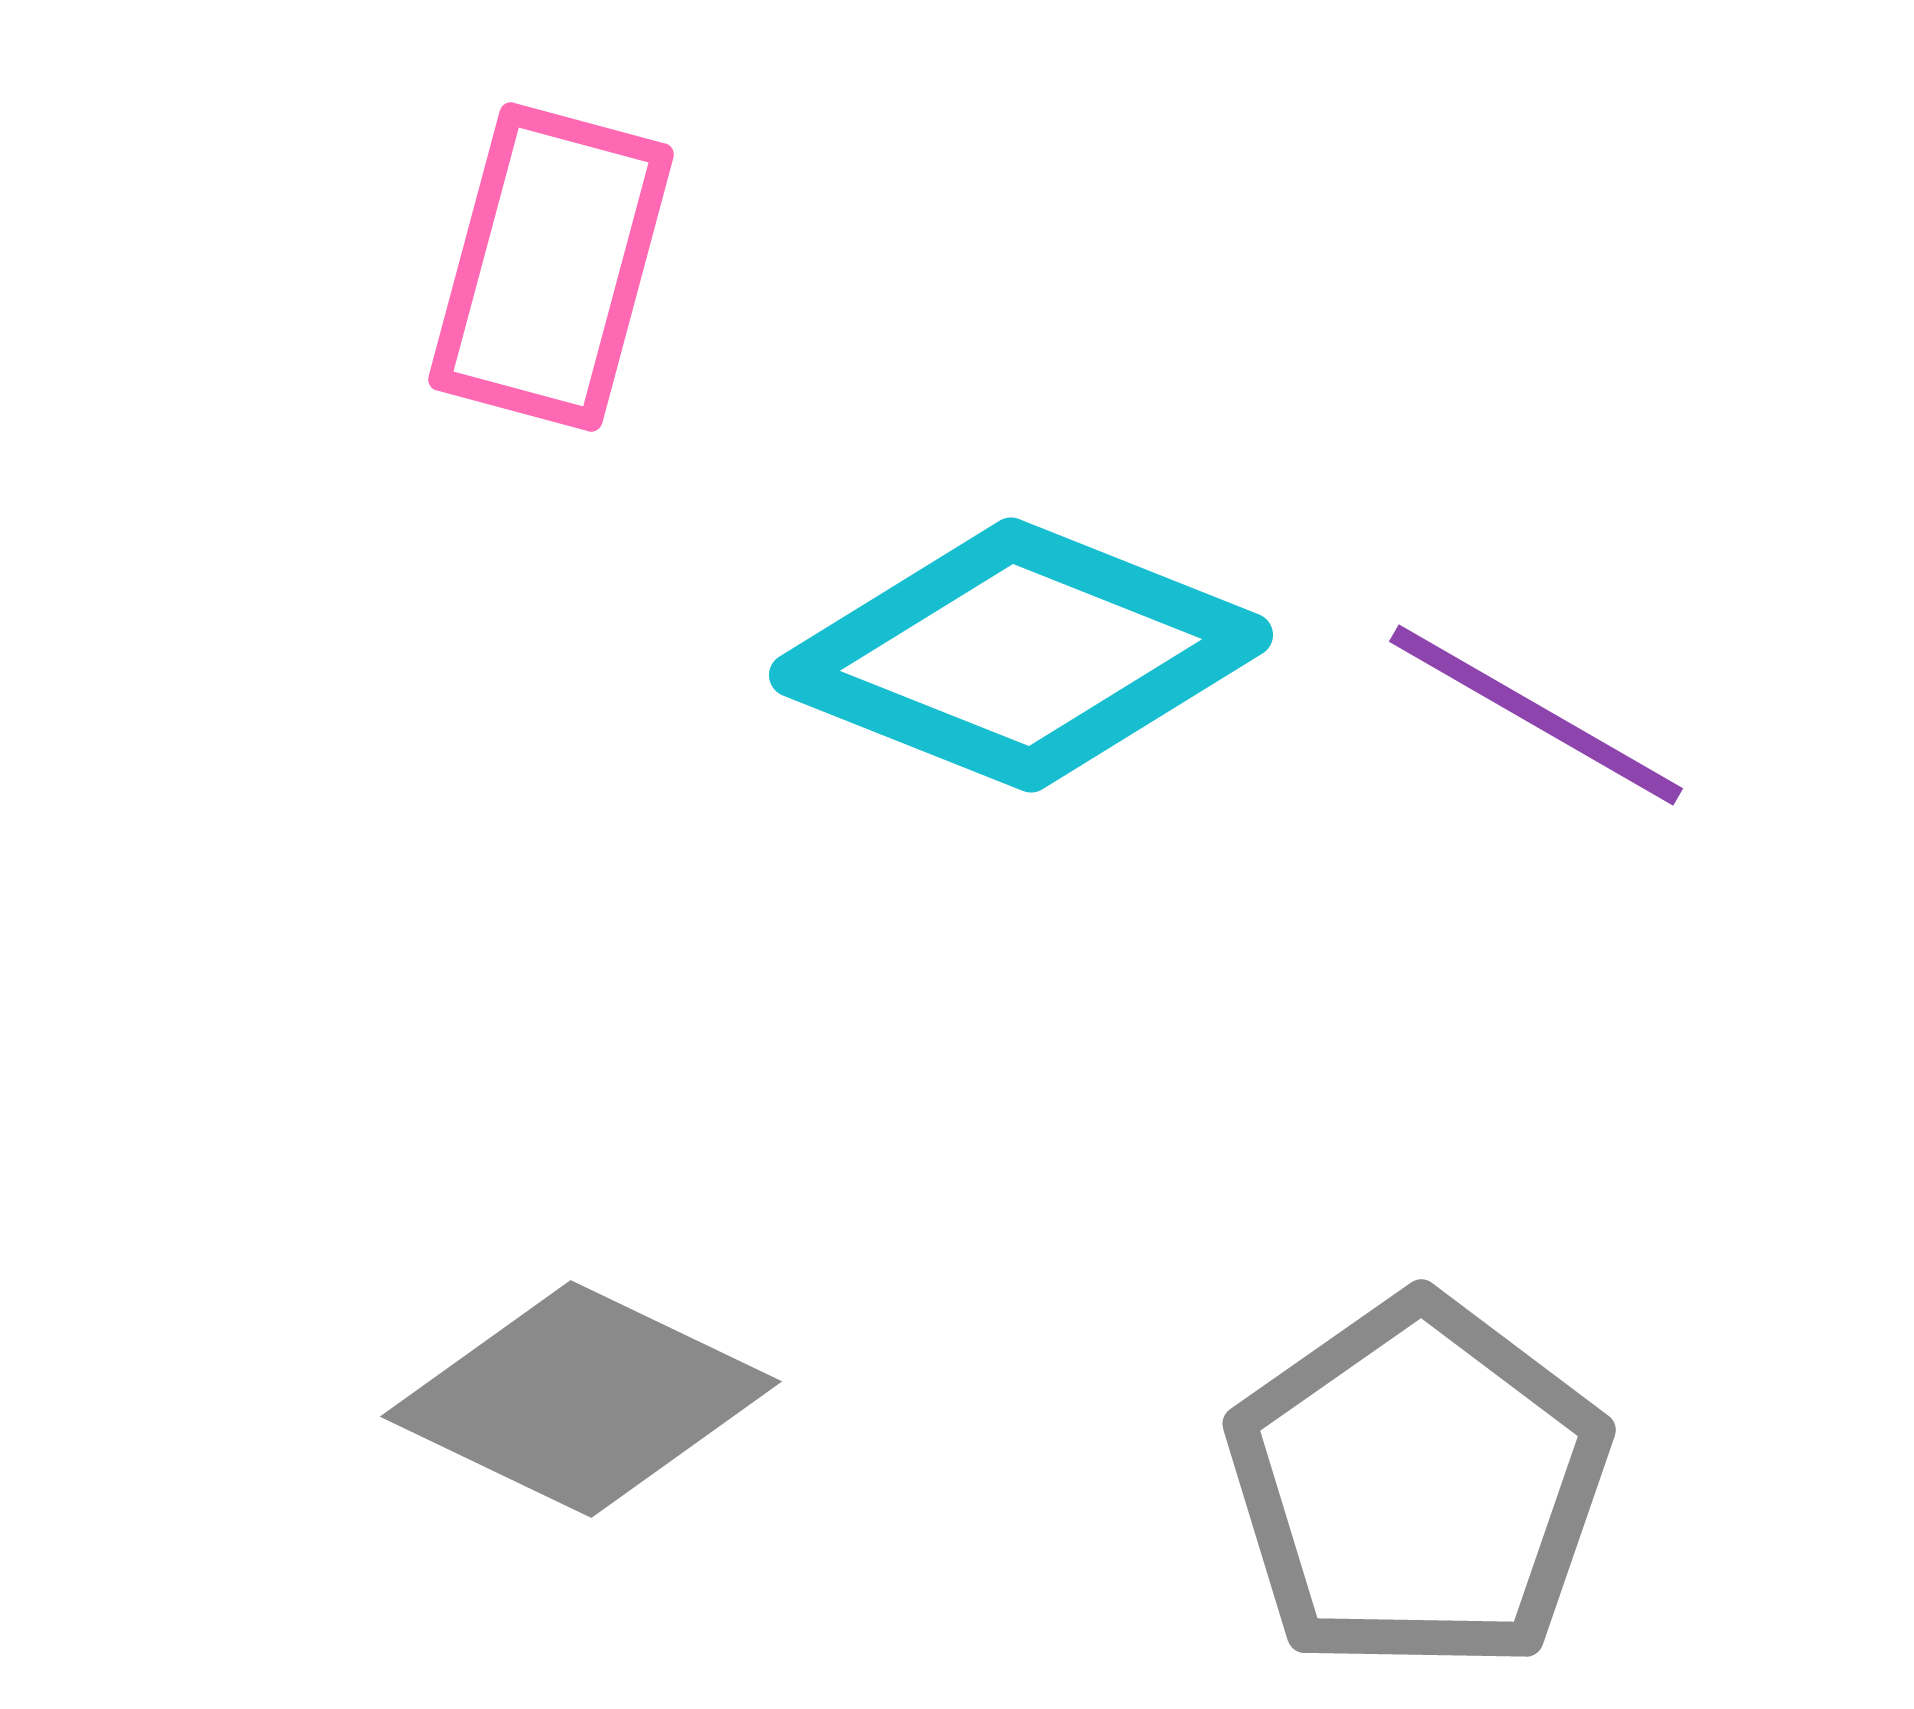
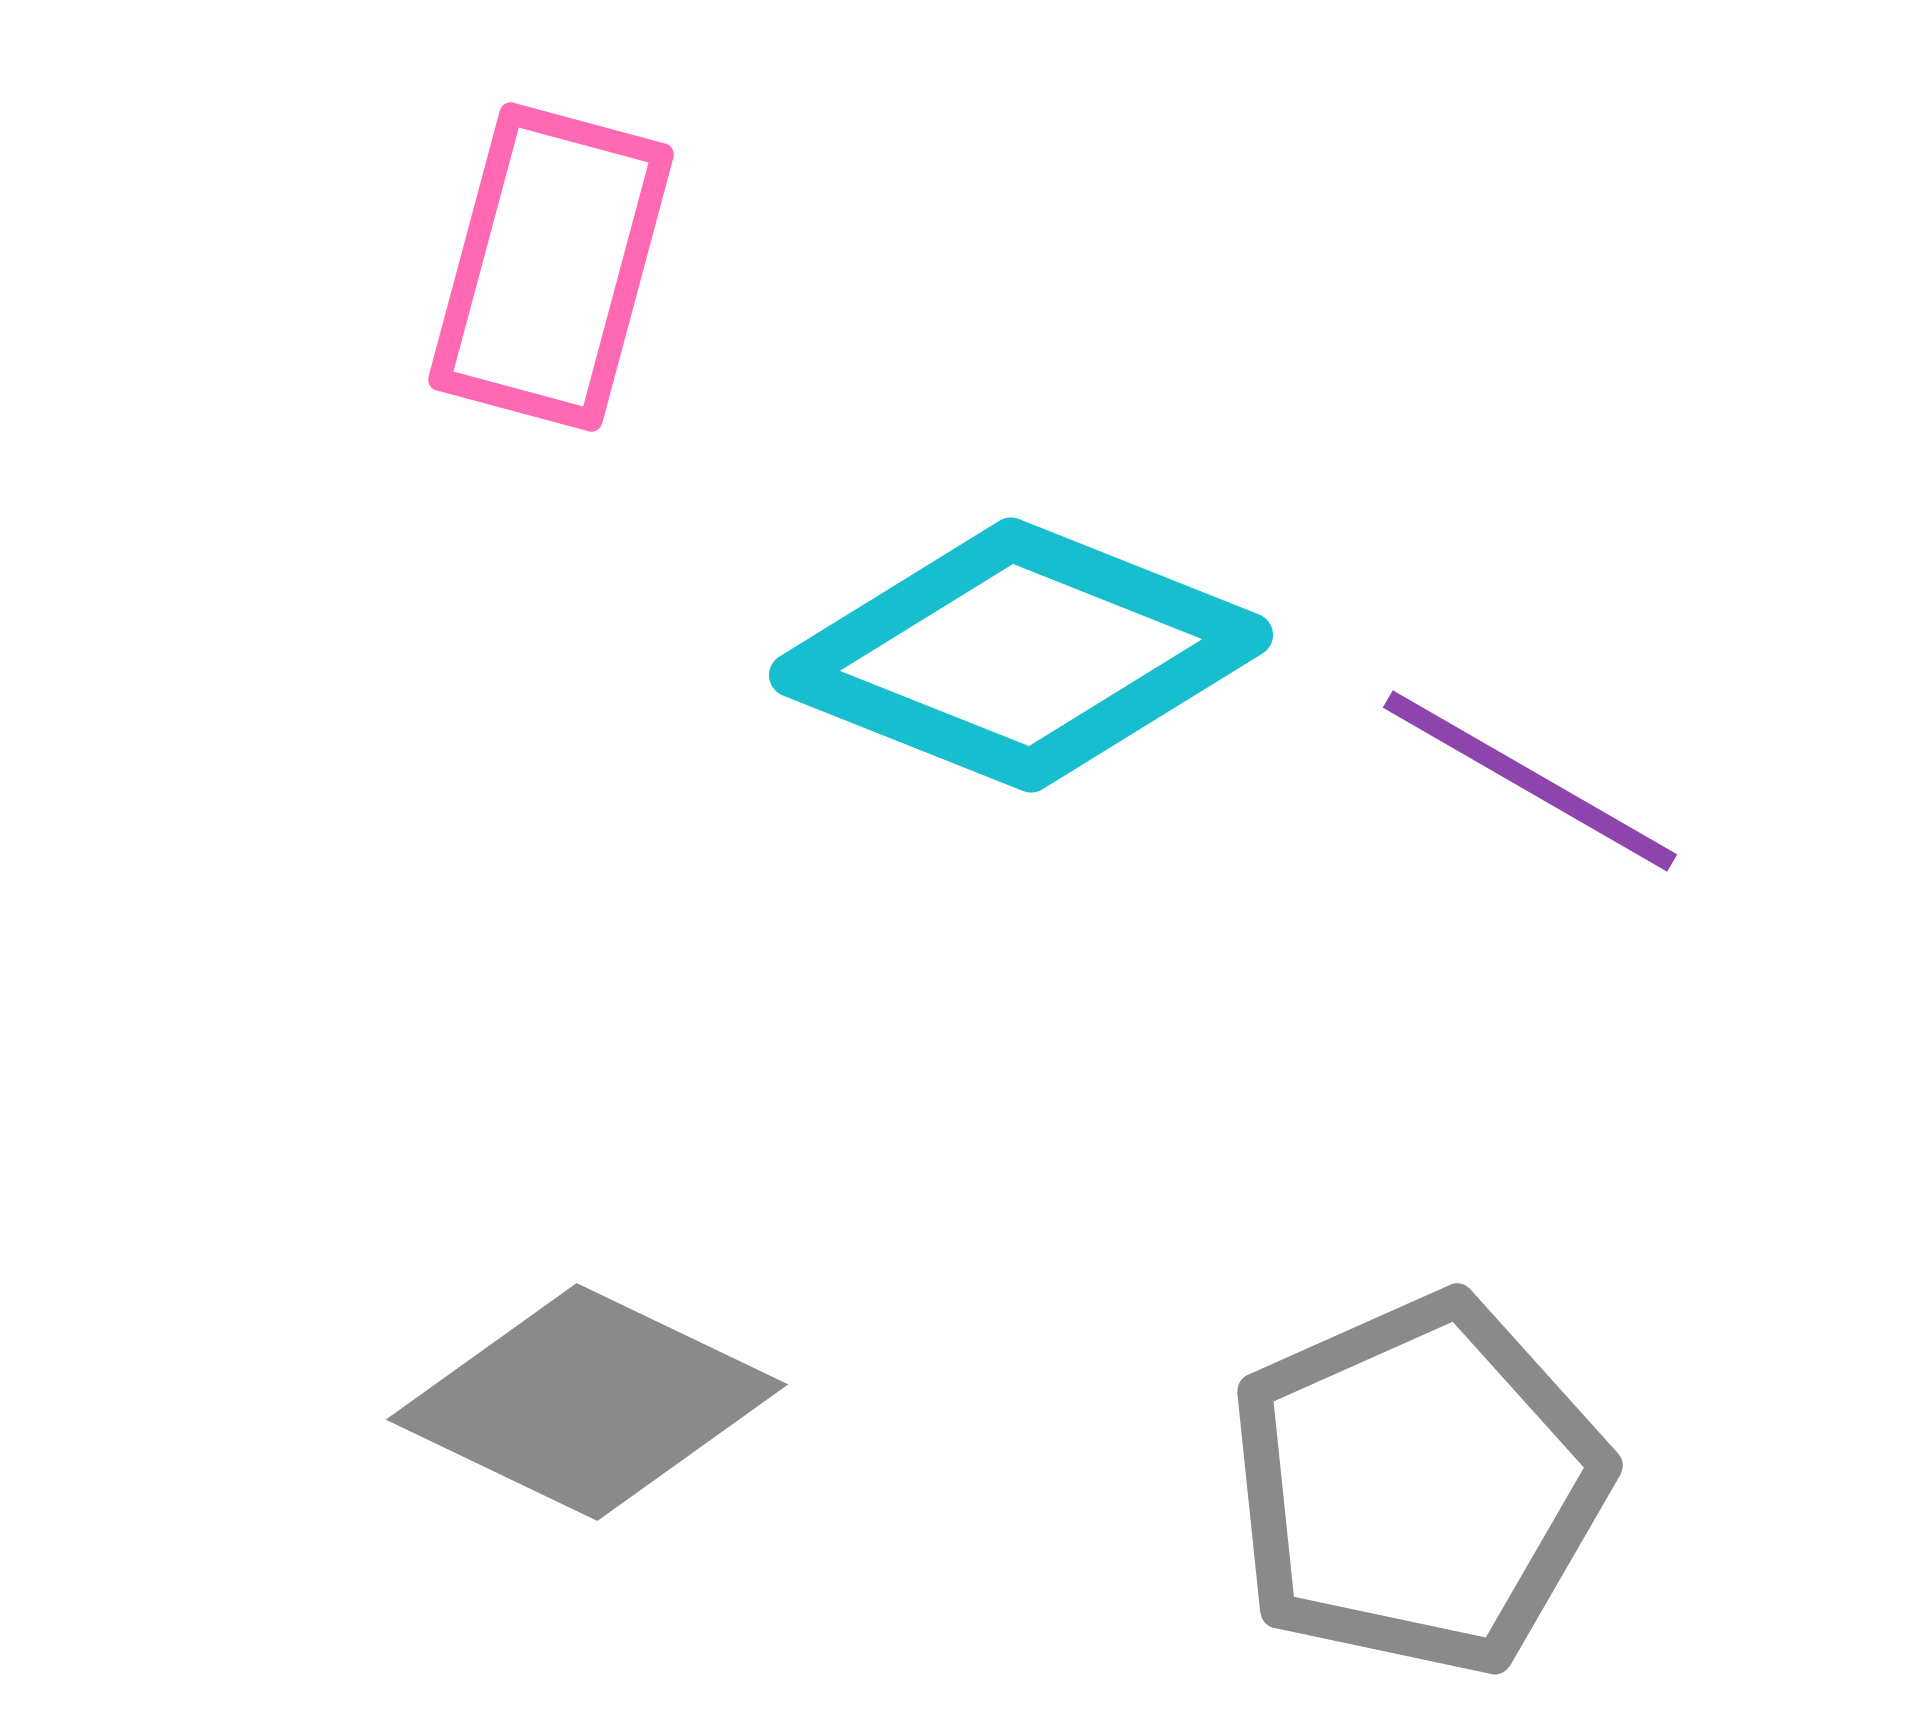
purple line: moved 6 px left, 66 px down
gray diamond: moved 6 px right, 3 px down
gray pentagon: rotated 11 degrees clockwise
